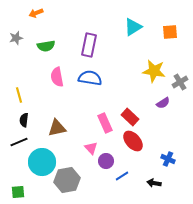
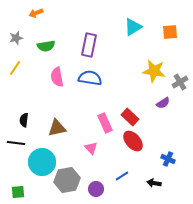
yellow line: moved 4 px left, 27 px up; rotated 49 degrees clockwise
black line: moved 3 px left, 1 px down; rotated 30 degrees clockwise
purple circle: moved 10 px left, 28 px down
